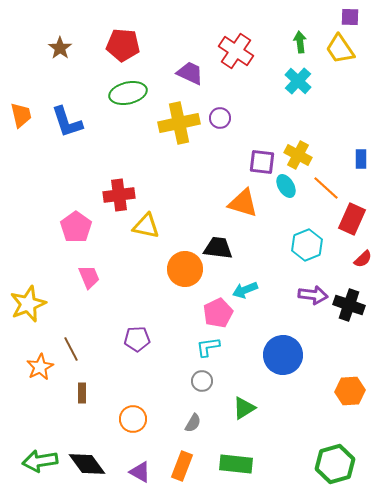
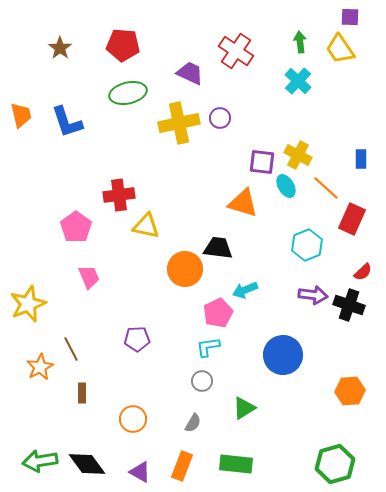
red semicircle at (363, 259): moved 13 px down
